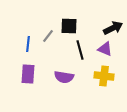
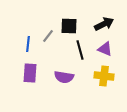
black arrow: moved 9 px left, 4 px up
purple rectangle: moved 2 px right, 1 px up
